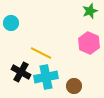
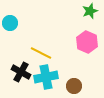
cyan circle: moved 1 px left
pink hexagon: moved 2 px left, 1 px up
